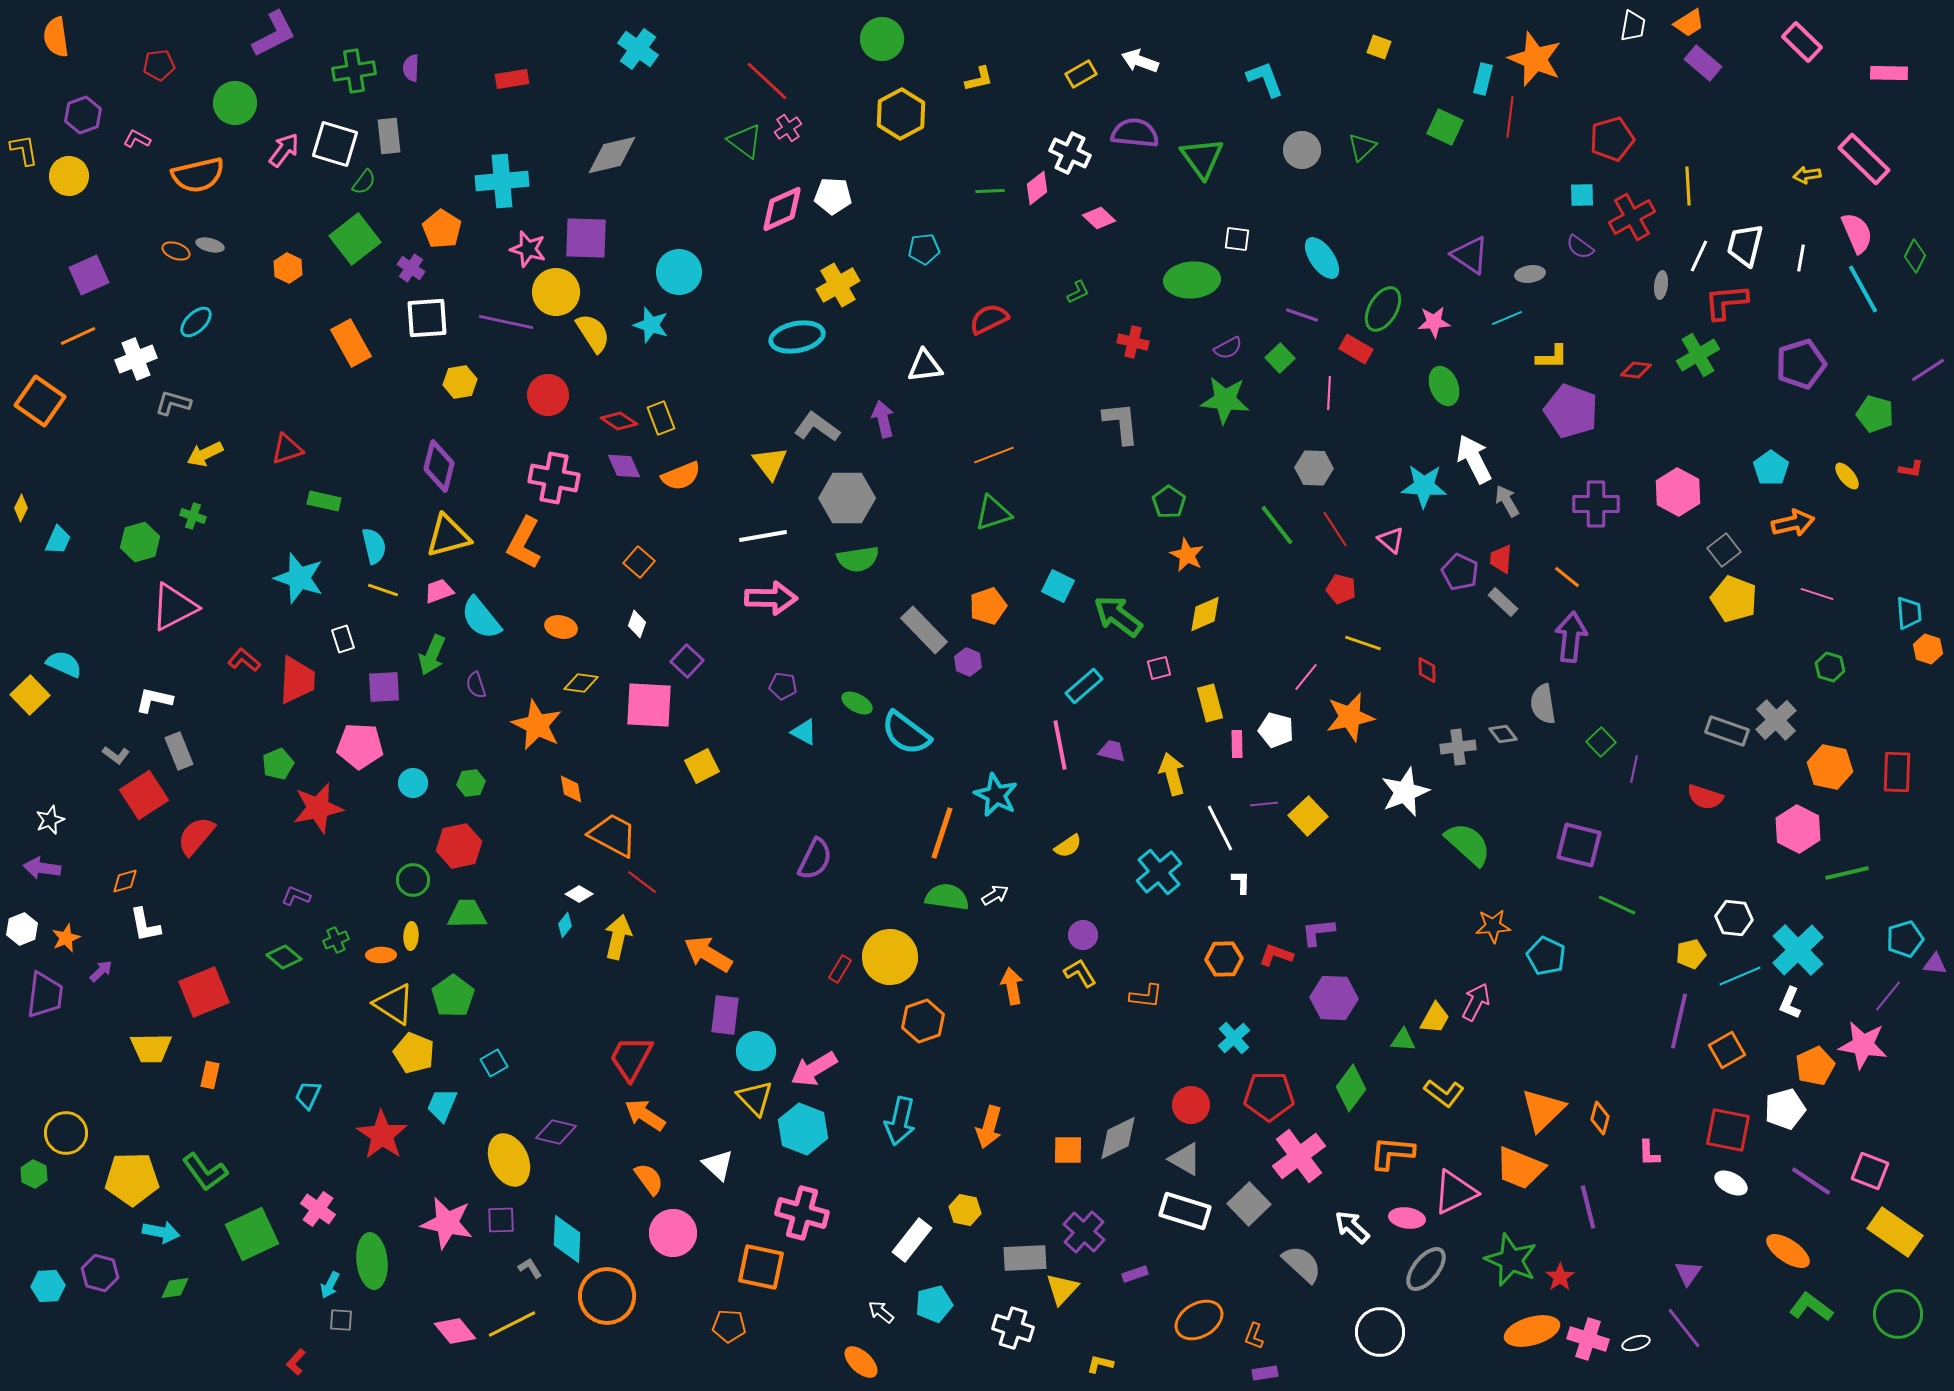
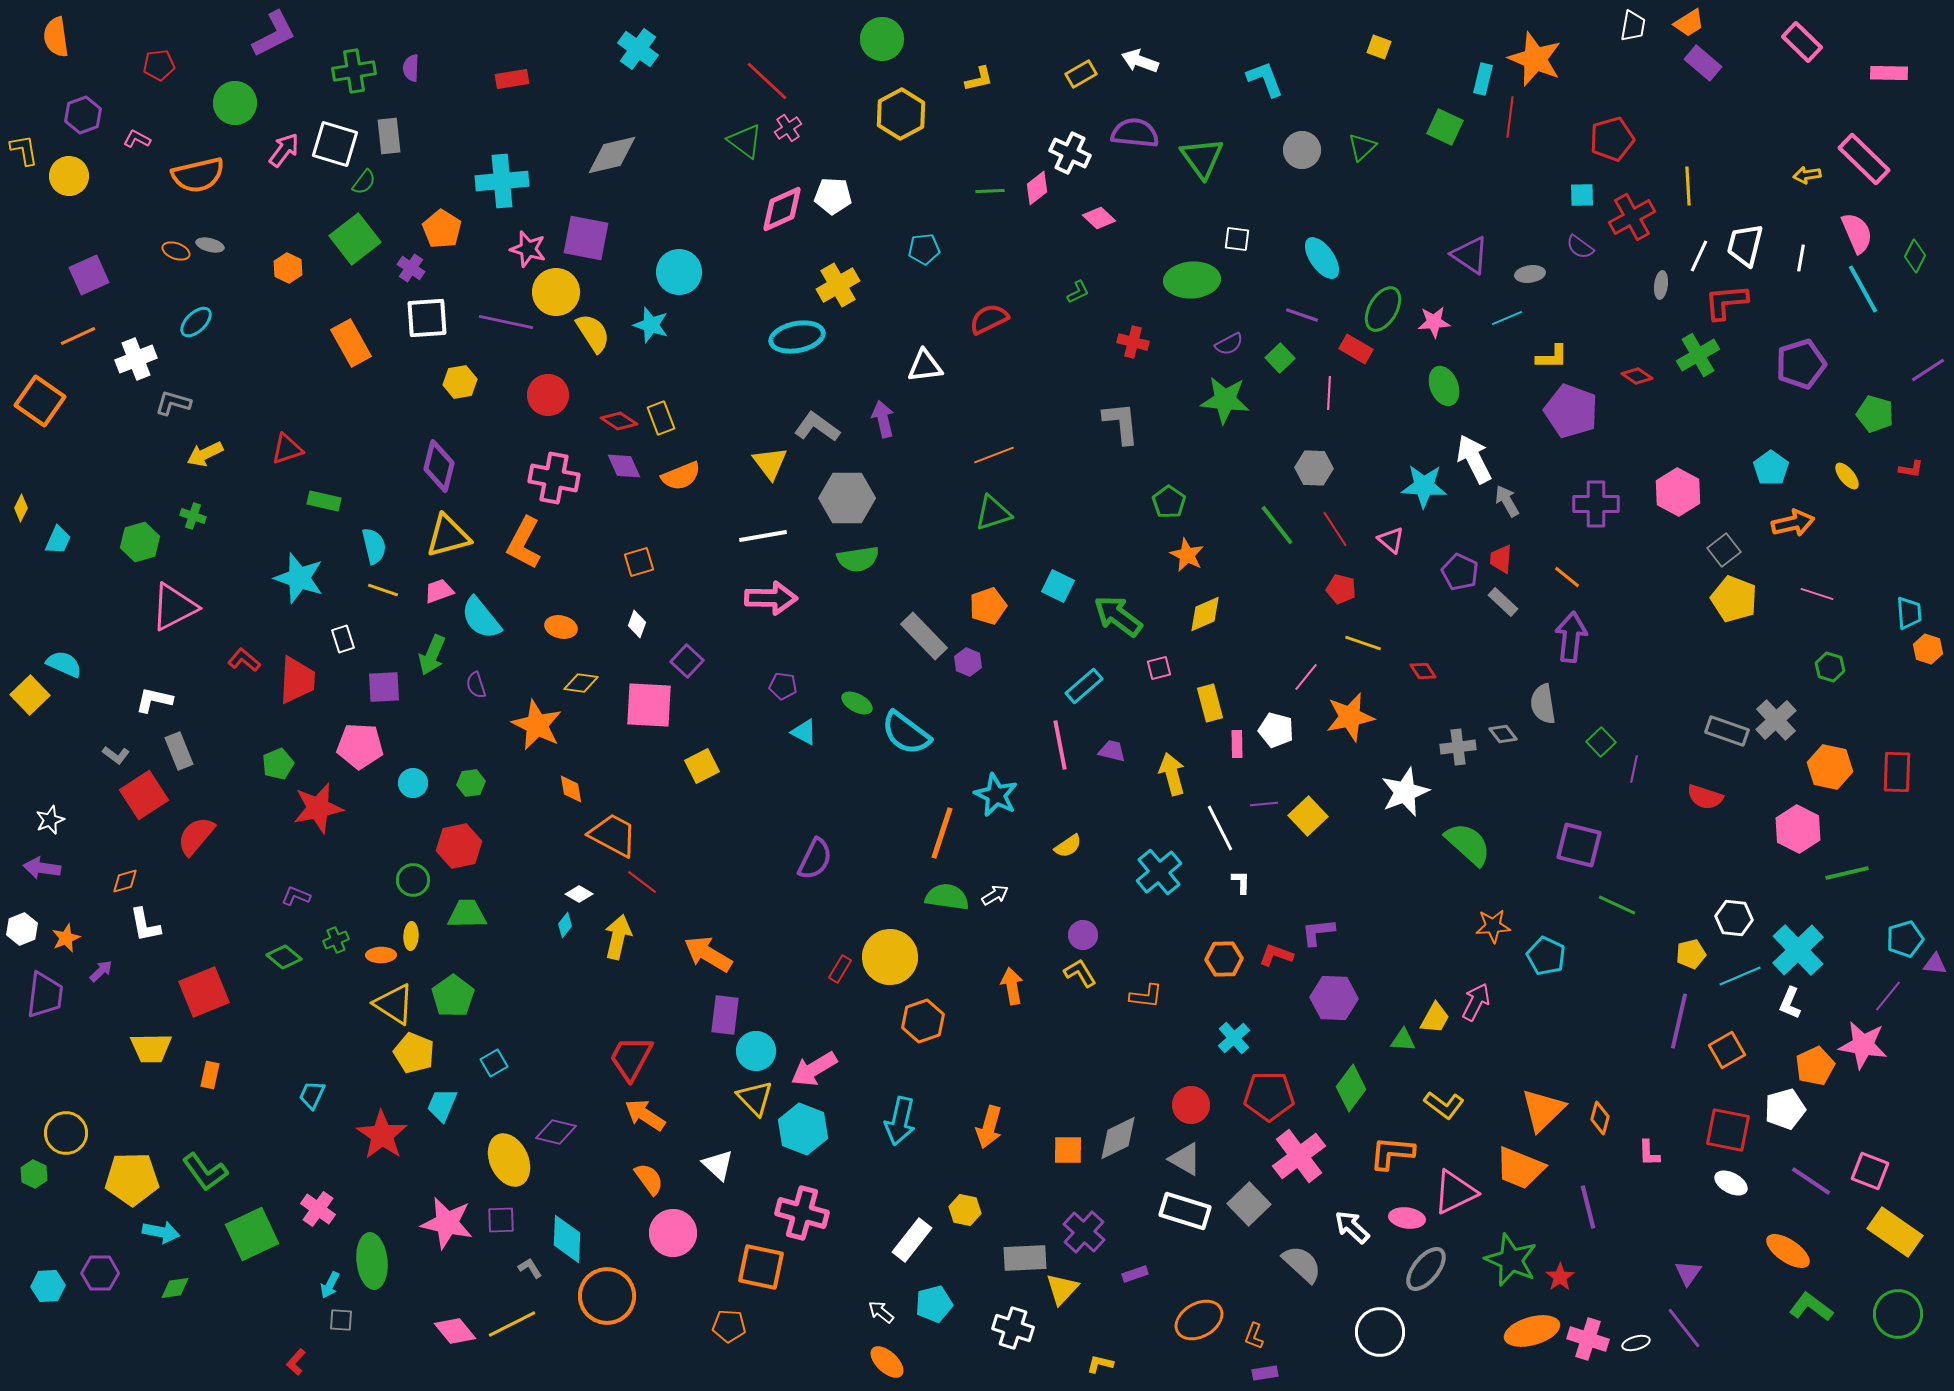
purple square at (586, 238): rotated 9 degrees clockwise
purple semicircle at (1228, 348): moved 1 px right, 4 px up
red diamond at (1636, 370): moved 1 px right, 6 px down; rotated 28 degrees clockwise
orange square at (639, 562): rotated 32 degrees clockwise
gray rectangle at (924, 630): moved 6 px down
red diamond at (1427, 670): moved 4 px left, 1 px down; rotated 32 degrees counterclockwise
yellow L-shape at (1444, 1093): moved 12 px down
cyan trapezoid at (308, 1095): moved 4 px right
purple hexagon at (100, 1273): rotated 15 degrees counterclockwise
orange ellipse at (861, 1362): moved 26 px right
